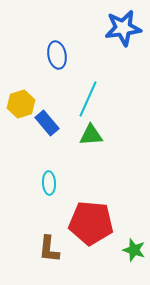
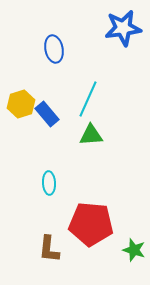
blue ellipse: moved 3 px left, 6 px up
blue rectangle: moved 9 px up
red pentagon: moved 1 px down
